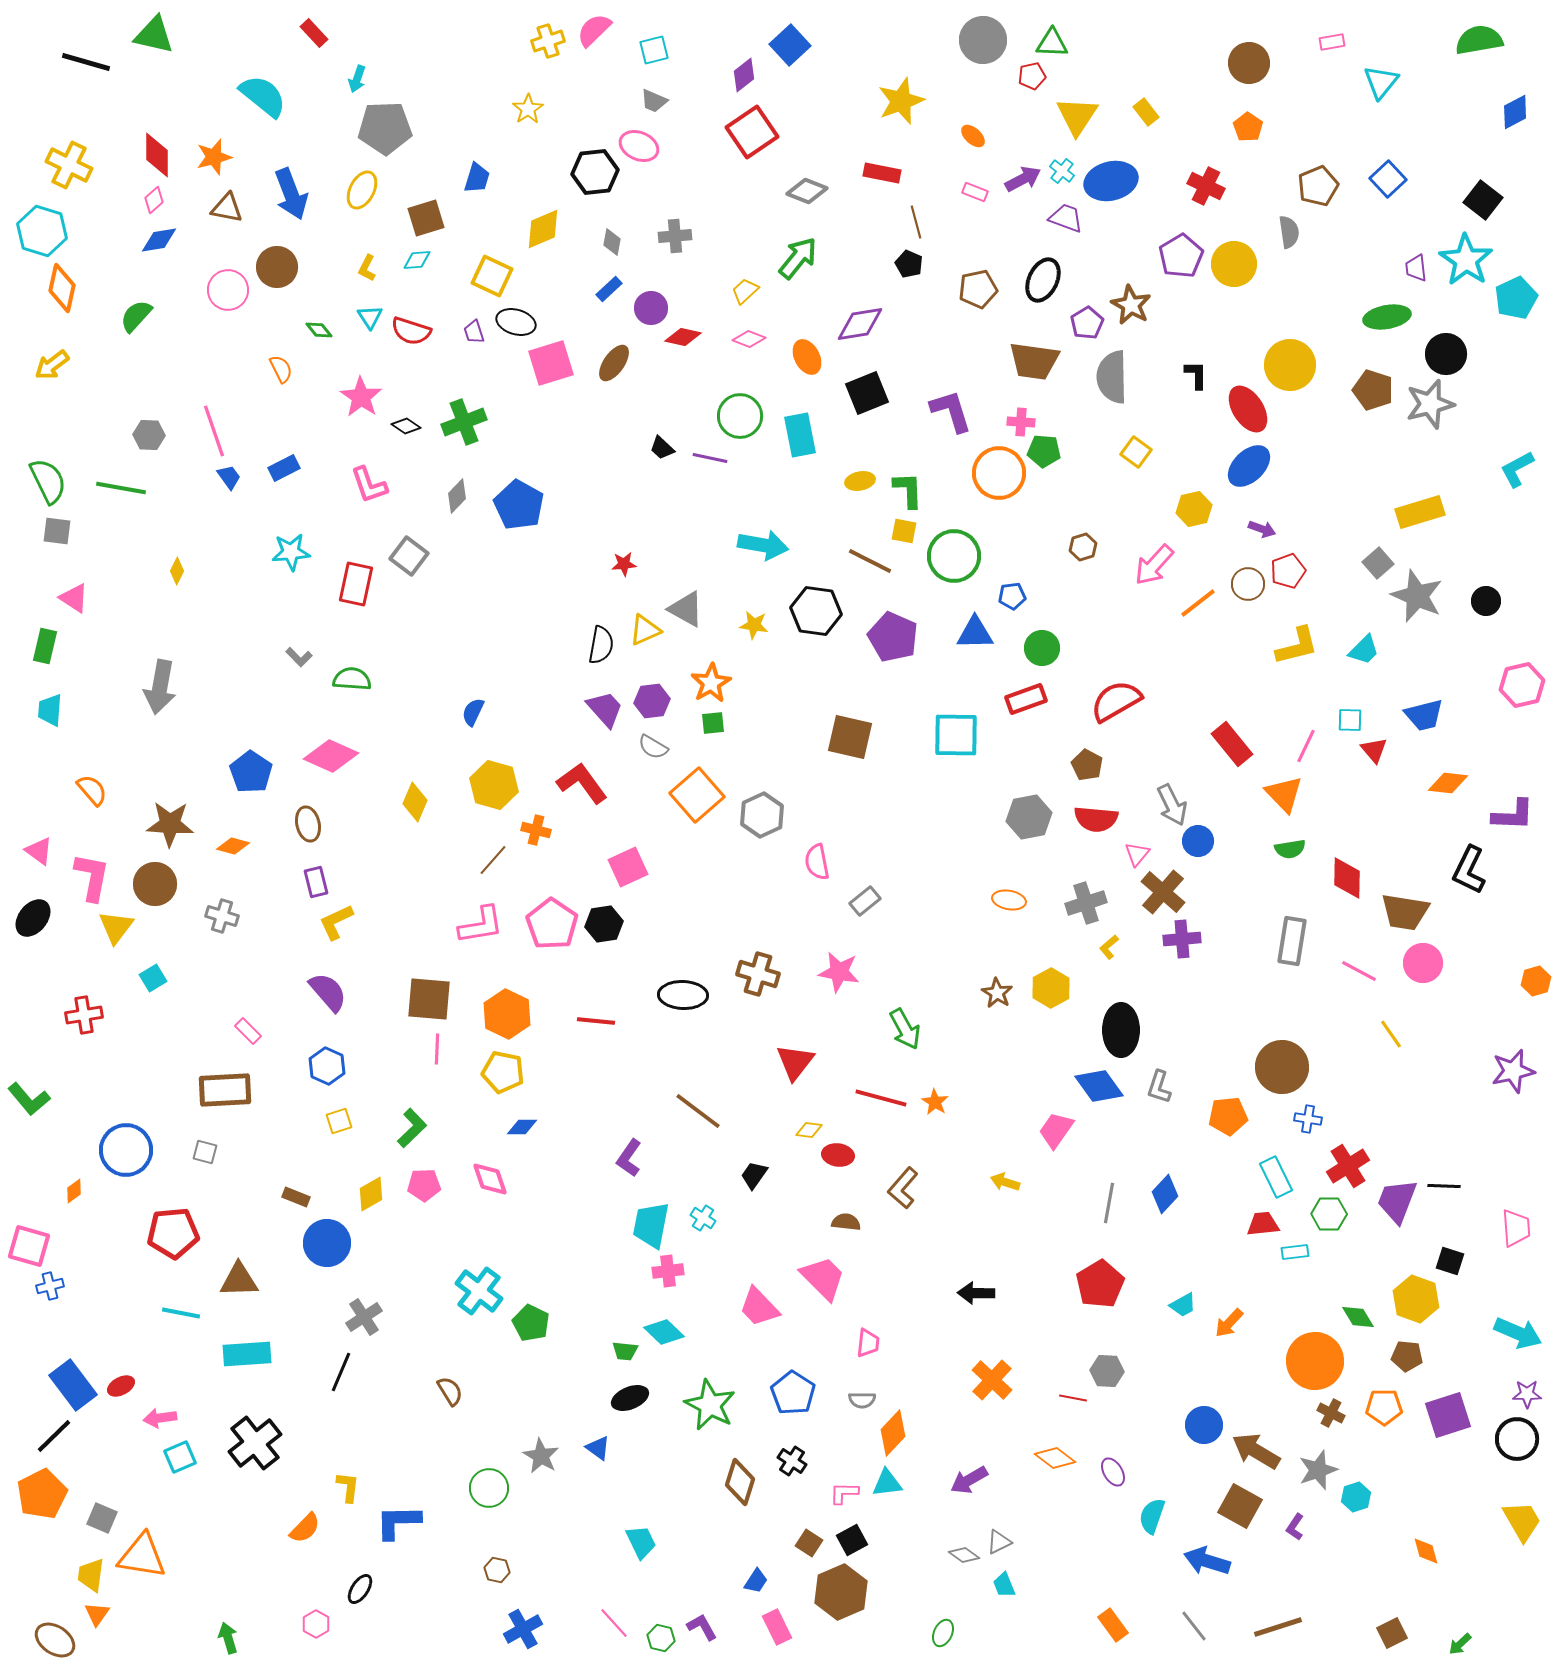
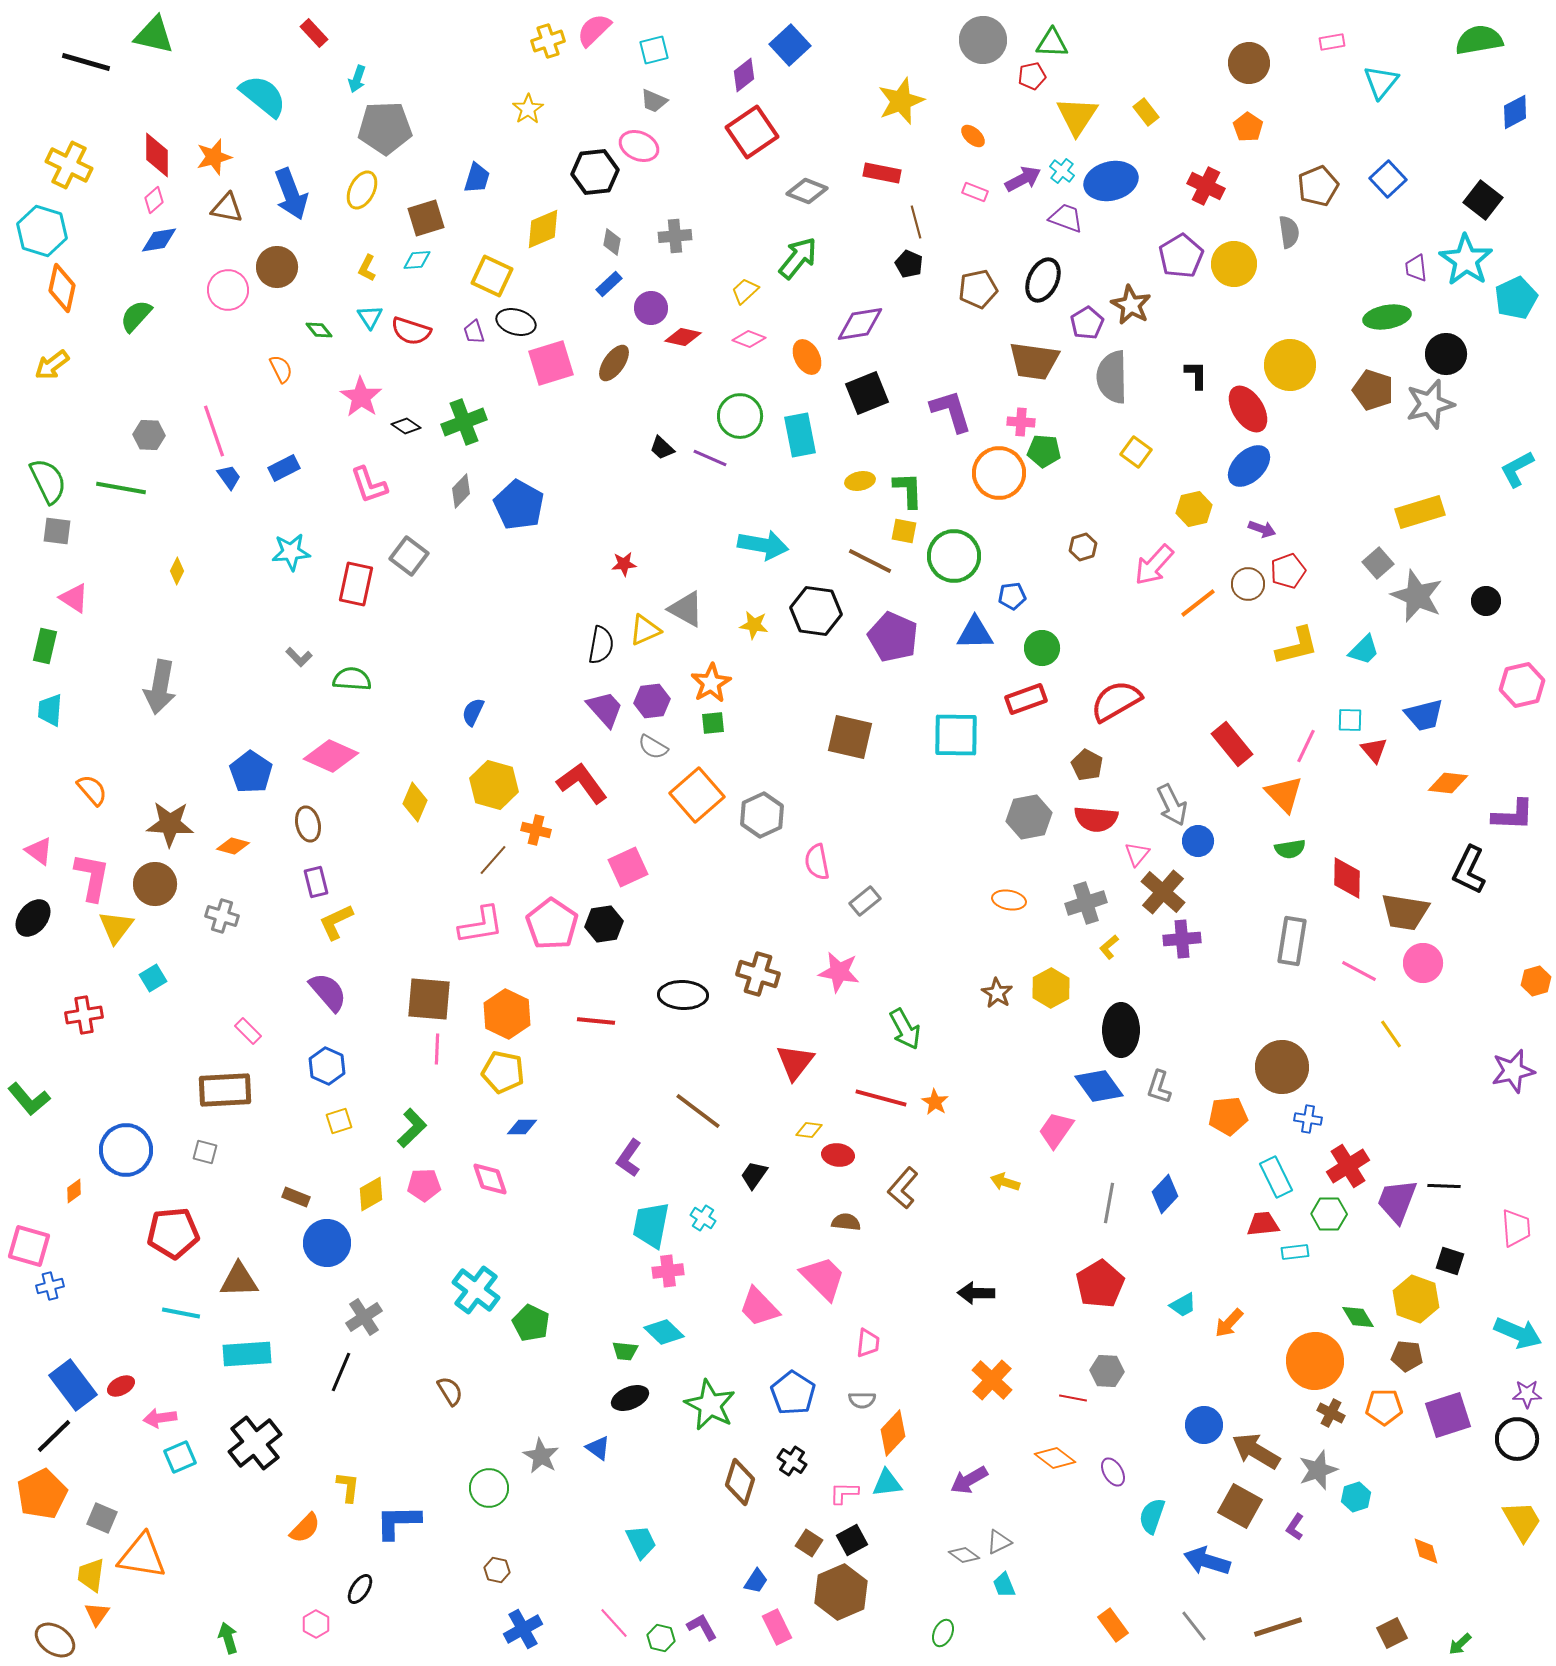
blue rectangle at (609, 289): moved 5 px up
purple line at (710, 458): rotated 12 degrees clockwise
gray diamond at (457, 496): moved 4 px right, 5 px up
cyan cross at (479, 1291): moved 3 px left, 1 px up
